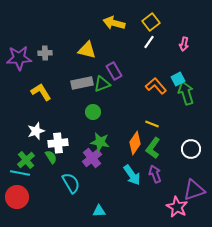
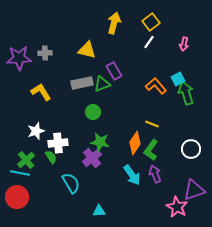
yellow arrow: rotated 90 degrees clockwise
green L-shape: moved 2 px left, 2 px down
